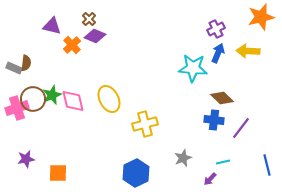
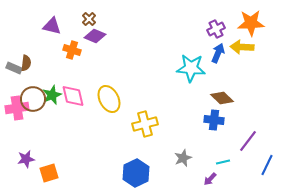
orange star: moved 10 px left, 6 px down; rotated 12 degrees clockwise
orange cross: moved 5 px down; rotated 30 degrees counterclockwise
yellow arrow: moved 6 px left, 4 px up
cyan star: moved 2 px left
pink diamond: moved 5 px up
pink cross: rotated 10 degrees clockwise
purple line: moved 7 px right, 13 px down
blue line: rotated 40 degrees clockwise
orange square: moved 9 px left; rotated 18 degrees counterclockwise
